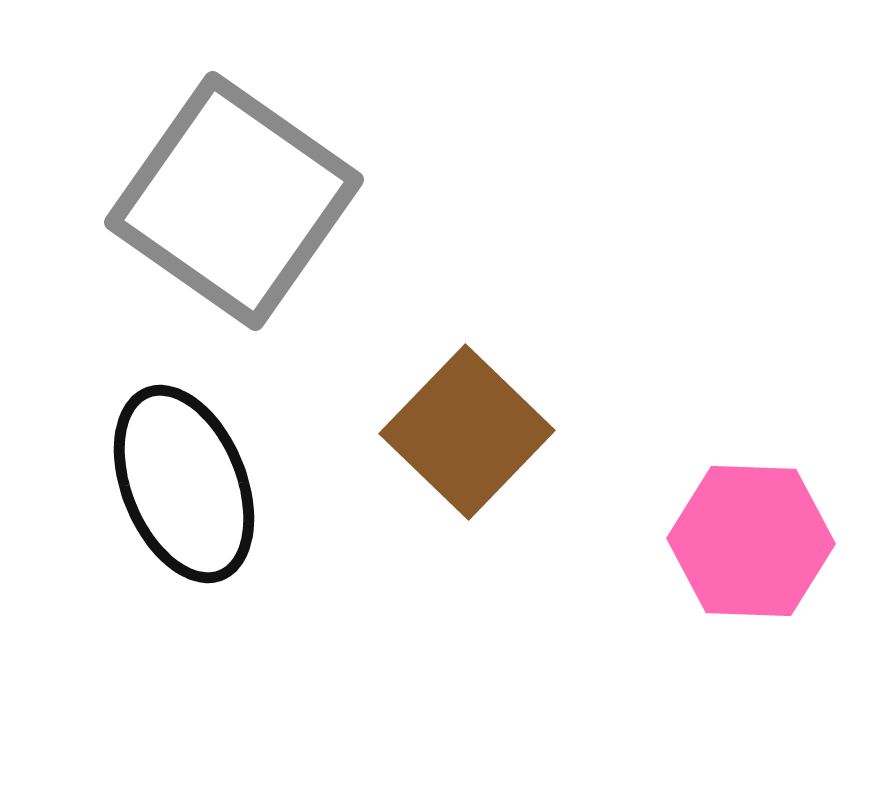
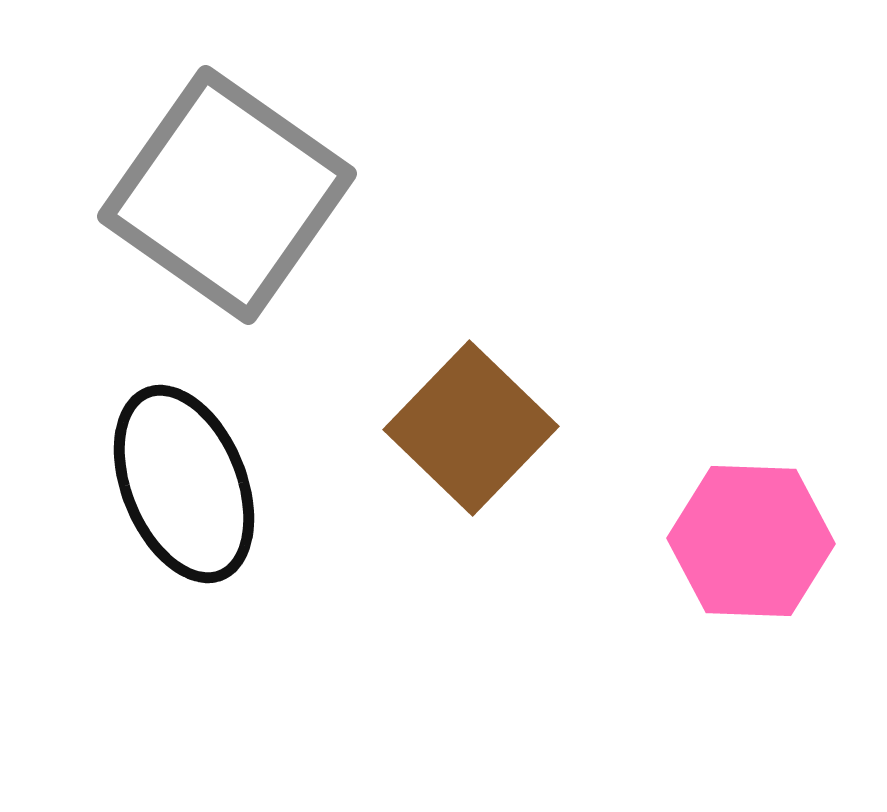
gray square: moved 7 px left, 6 px up
brown square: moved 4 px right, 4 px up
